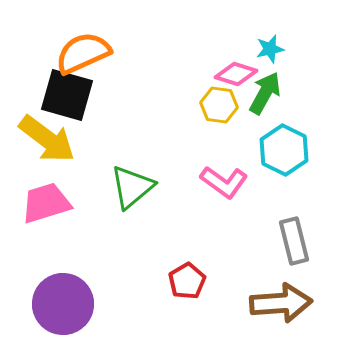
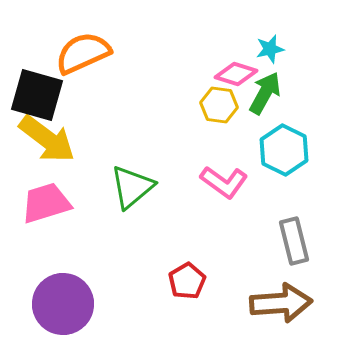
black square: moved 30 px left
